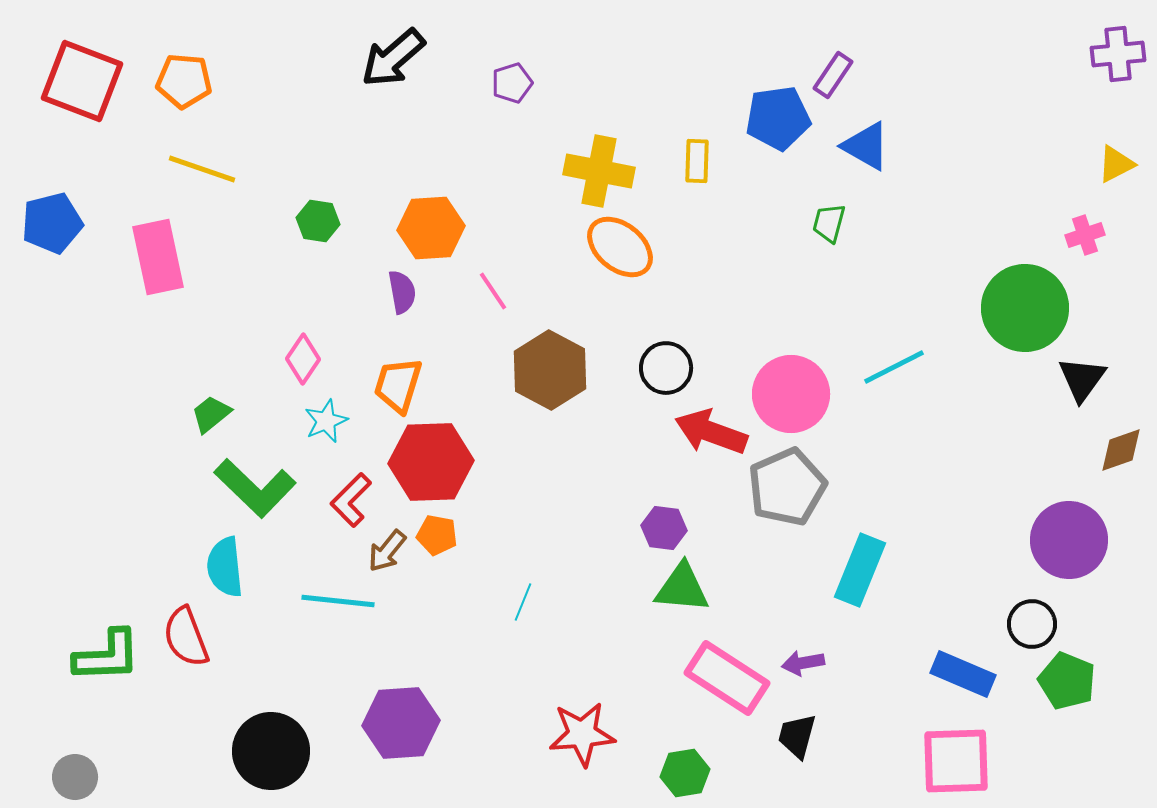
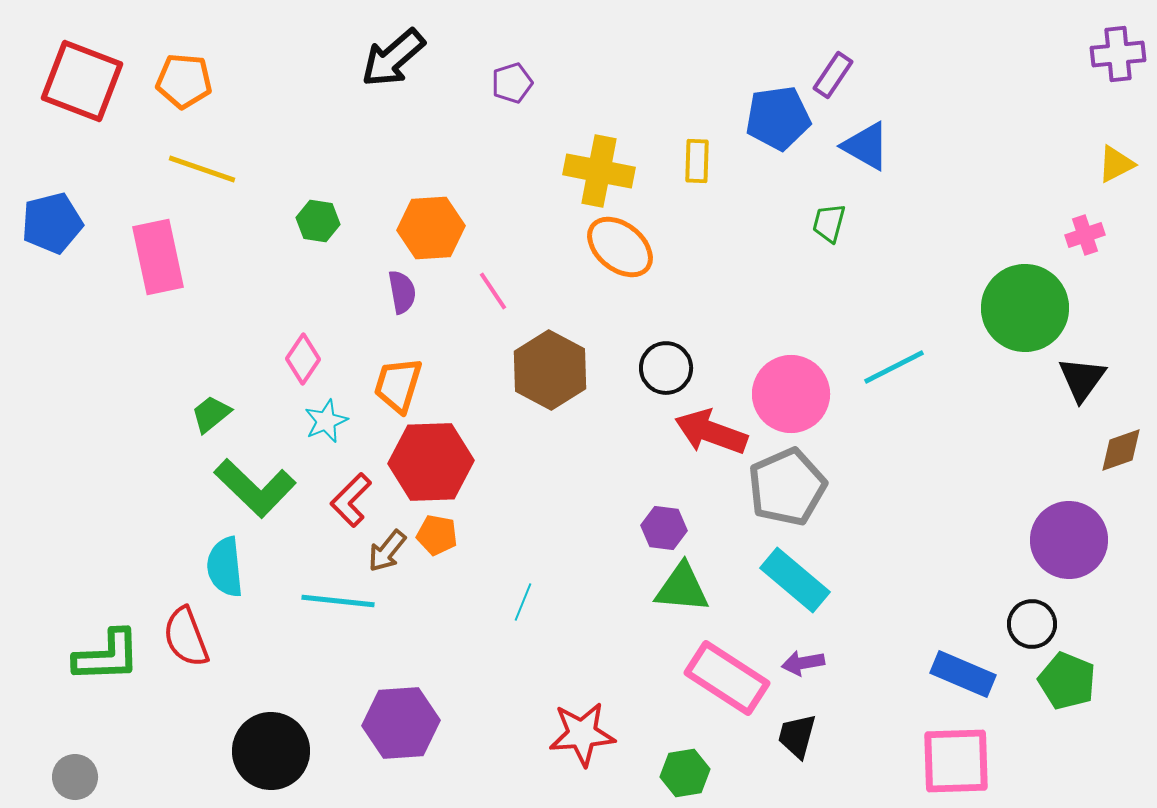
cyan rectangle at (860, 570): moved 65 px left, 10 px down; rotated 72 degrees counterclockwise
